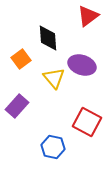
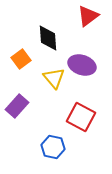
red square: moved 6 px left, 5 px up
